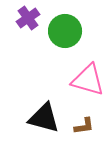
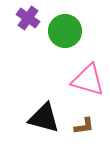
purple cross: rotated 20 degrees counterclockwise
